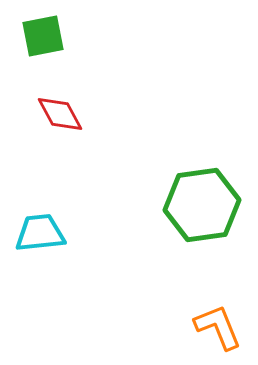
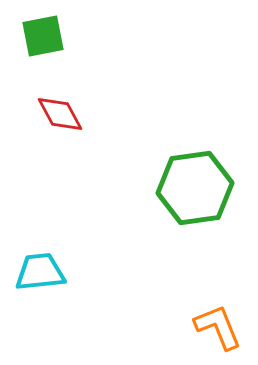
green hexagon: moved 7 px left, 17 px up
cyan trapezoid: moved 39 px down
